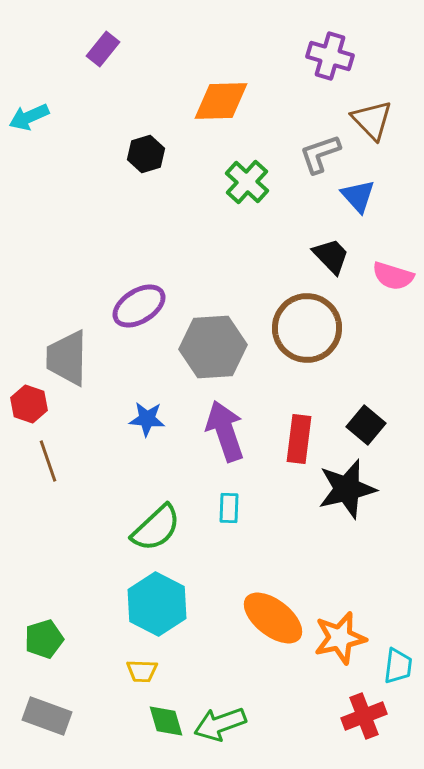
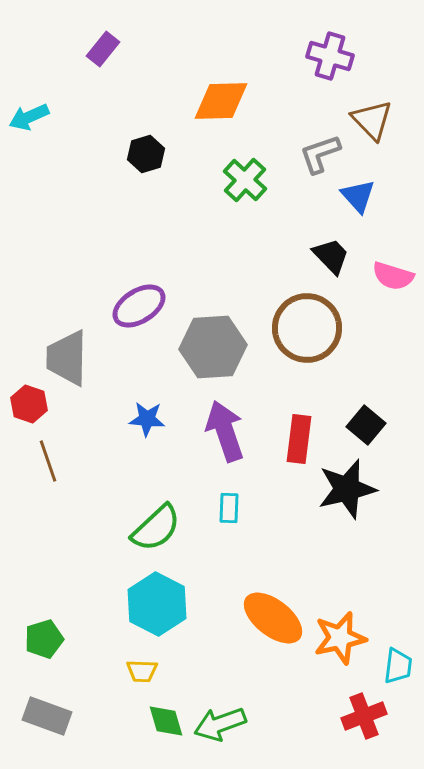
green cross: moved 2 px left, 2 px up
